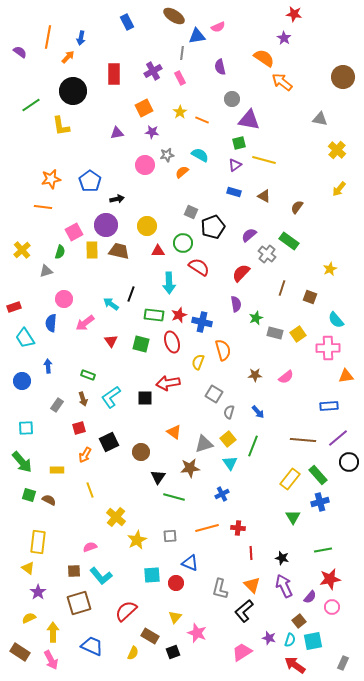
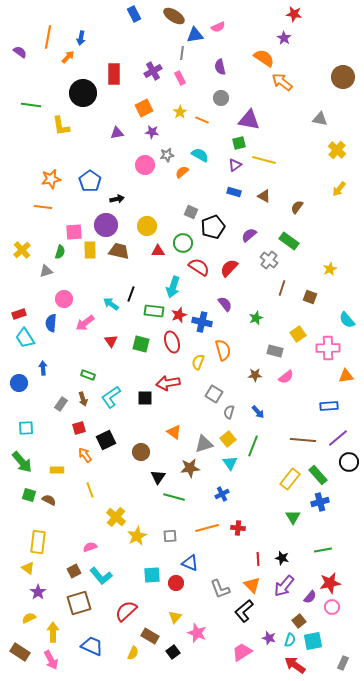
blue rectangle at (127, 22): moved 7 px right, 8 px up
blue triangle at (197, 36): moved 2 px left, 1 px up
black circle at (73, 91): moved 10 px right, 2 px down
gray circle at (232, 99): moved 11 px left, 1 px up
green line at (31, 105): rotated 42 degrees clockwise
pink square at (74, 232): rotated 24 degrees clockwise
yellow rectangle at (92, 250): moved 2 px left
gray cross at (267, 254): moved 2 px right, 6 px down
red semicircle at (241, 273): moved 12 px left, 5 px up
cyan arrow at (169, 283): moved 4 px right, 4 px down; rotated 20 degrees clockwise
purple semicircle at (236, 304): moved 11 px left; rotated 28 degrees counterclockwise
red rectangle at (14, 307): moved 5 px right, 7 px down
green rectangle at (154, 315): moved 4 px up
cyan semicircle at (336, 320): moved 11 px right
gray rectangle at (275, 333): moved 18 px down
blue arrow at (48, 366): moved 5 px left, 2 px down
blue circle at (22, 381): moved 3 px left, 2 px down
gray rectangle at (57, 405): moved 4 px right, 1 px up
black square at (109, 442): moved 3 px left, 2 px up
orange arrow at (85, 455): rotated 112 degrees clockwise
yellow star at (137, 540): moved 4 px up
red line at (251, 553): moved 7 px right, 6 px down
brown square at (74, 571): rotated 24 degrees counterclockwise
red star at (330, 579): moved 4 px down
purple arrow at (284, 586): rotated 115 degrees counterclockwise
gray L-shape at (220, 589): rotated 35 degrees counterclockwise
black square at (173, 652): rotated 16 degrees counterclockwise
